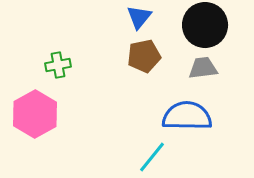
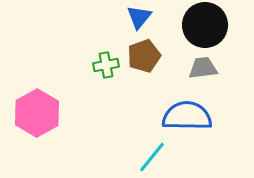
brown pentagon: rotated 8 degrees counterclockwise
green cross: moved 48 px right
pink hexagon: moved 2 px right, 1 px up
